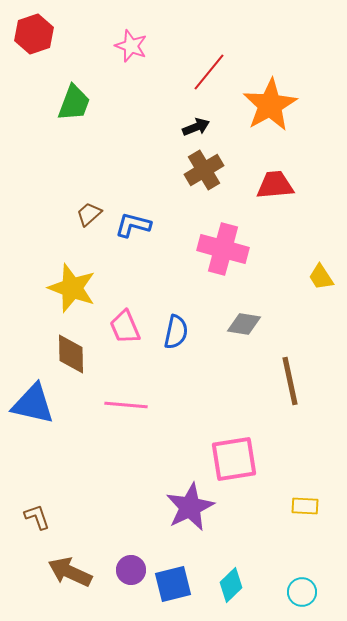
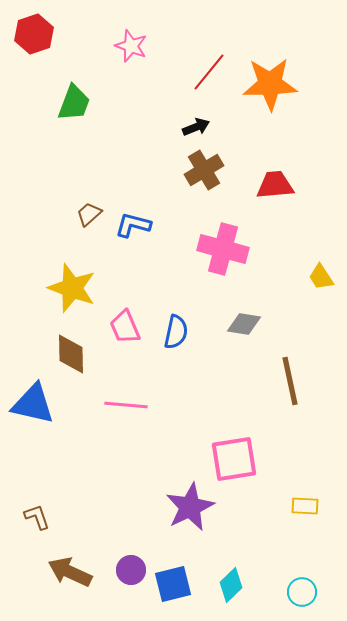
orange star: moved 21 px up; rotated 28 degrees clockwise
